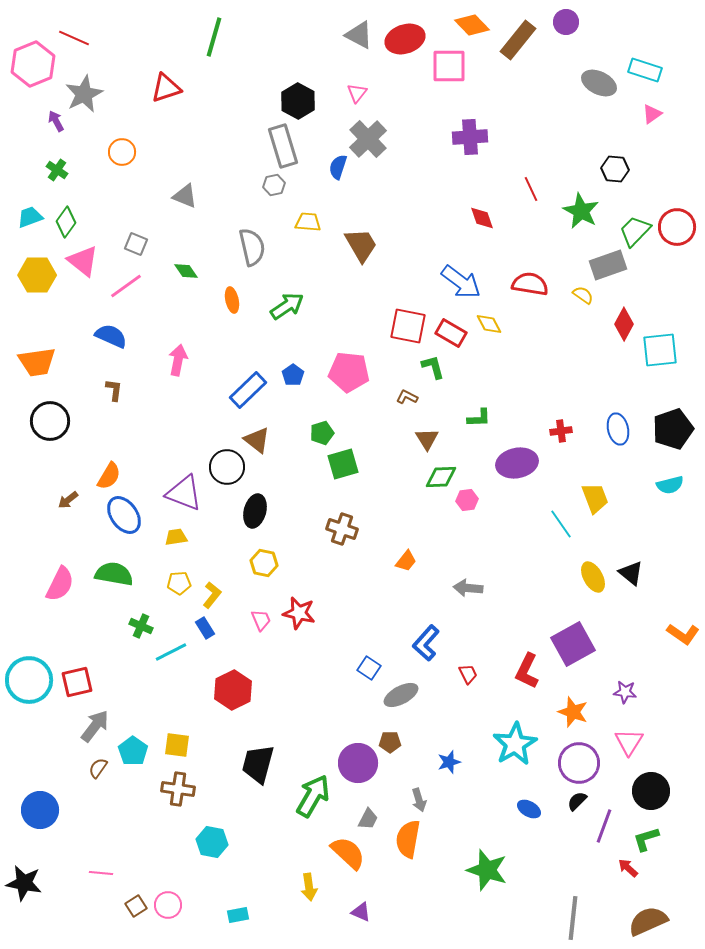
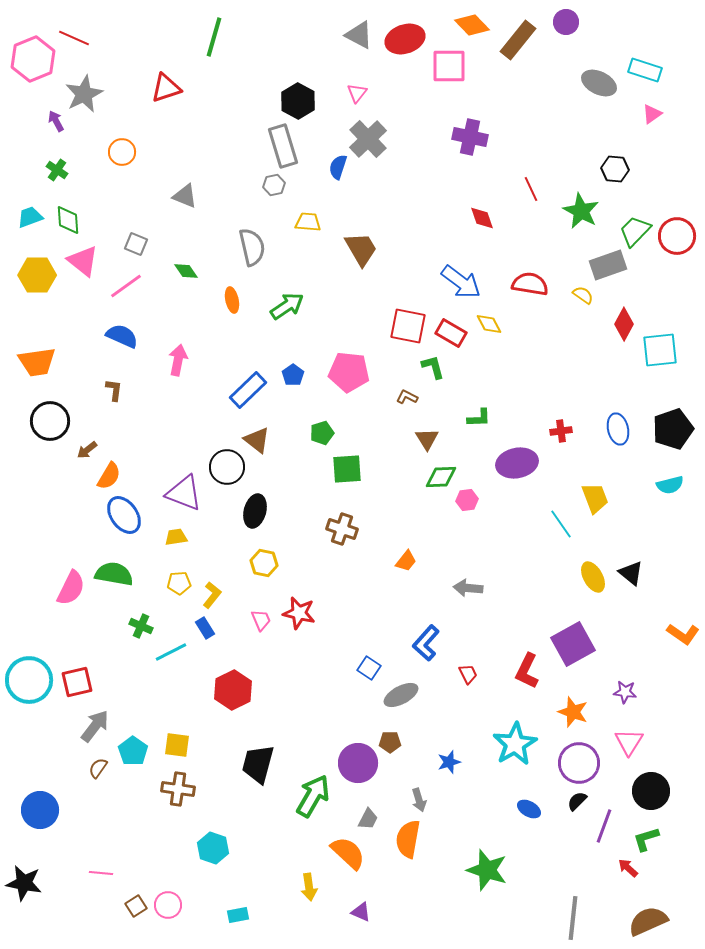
pink hexagon at (33, 64): moved 5 px up
purple cross at (470, 137): rotated 16 degrees clockwise
green diamond at (66, 222): moved 2 px right, 2 px up; rotated 40 degrees counterclockwise
red circle at (677, 227): moved 9 px down
brown trapezoid at (361, 245): moved 4 px down
blue semicircle at (111, 336): moved 11 px right
green square at (343, 464): moved 4 px right, 5 px down; rotated 12 degrees clockwise
brown arrow at (68, 500): moved 19 px right, 50 px up
pink semicircle at (60, 584): moved 11 px right, 4 px down
cyan hexagon at (212, 842): moved 1 px right, 6 px down; rotated 8 degrees clockwise
